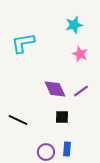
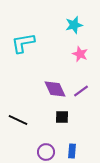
blue rectangle: moved 5 px right, 2 px down
